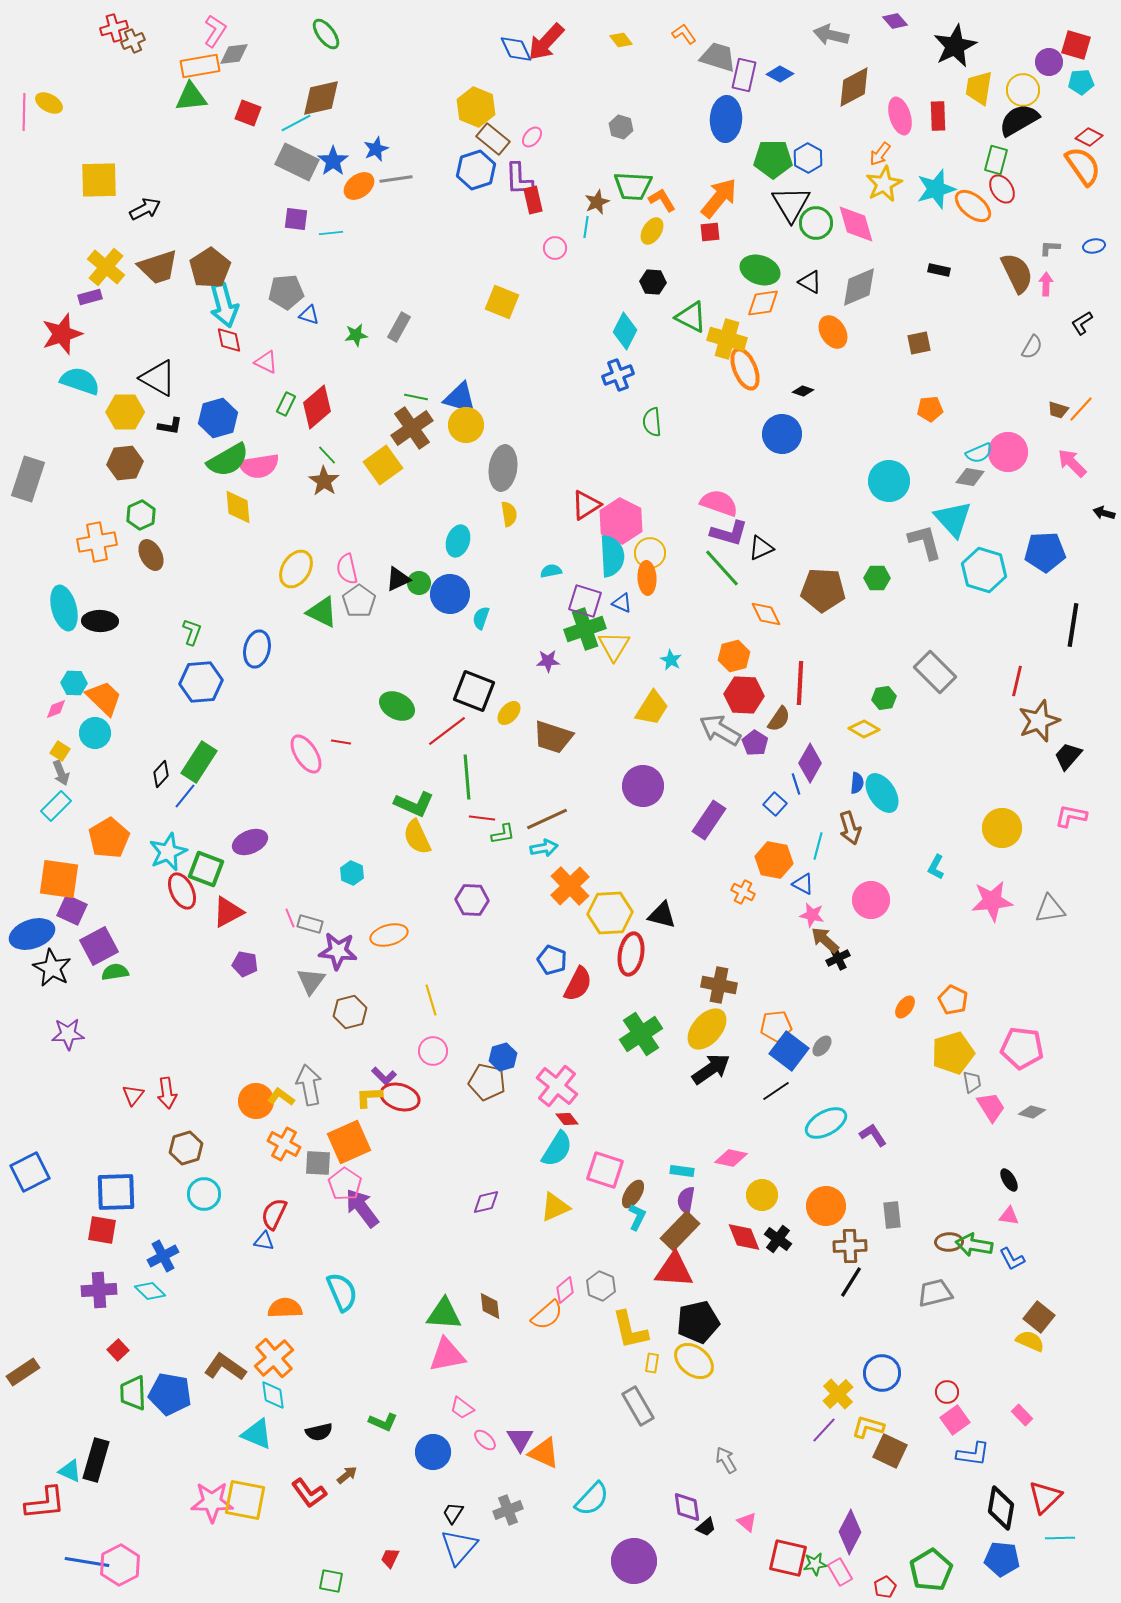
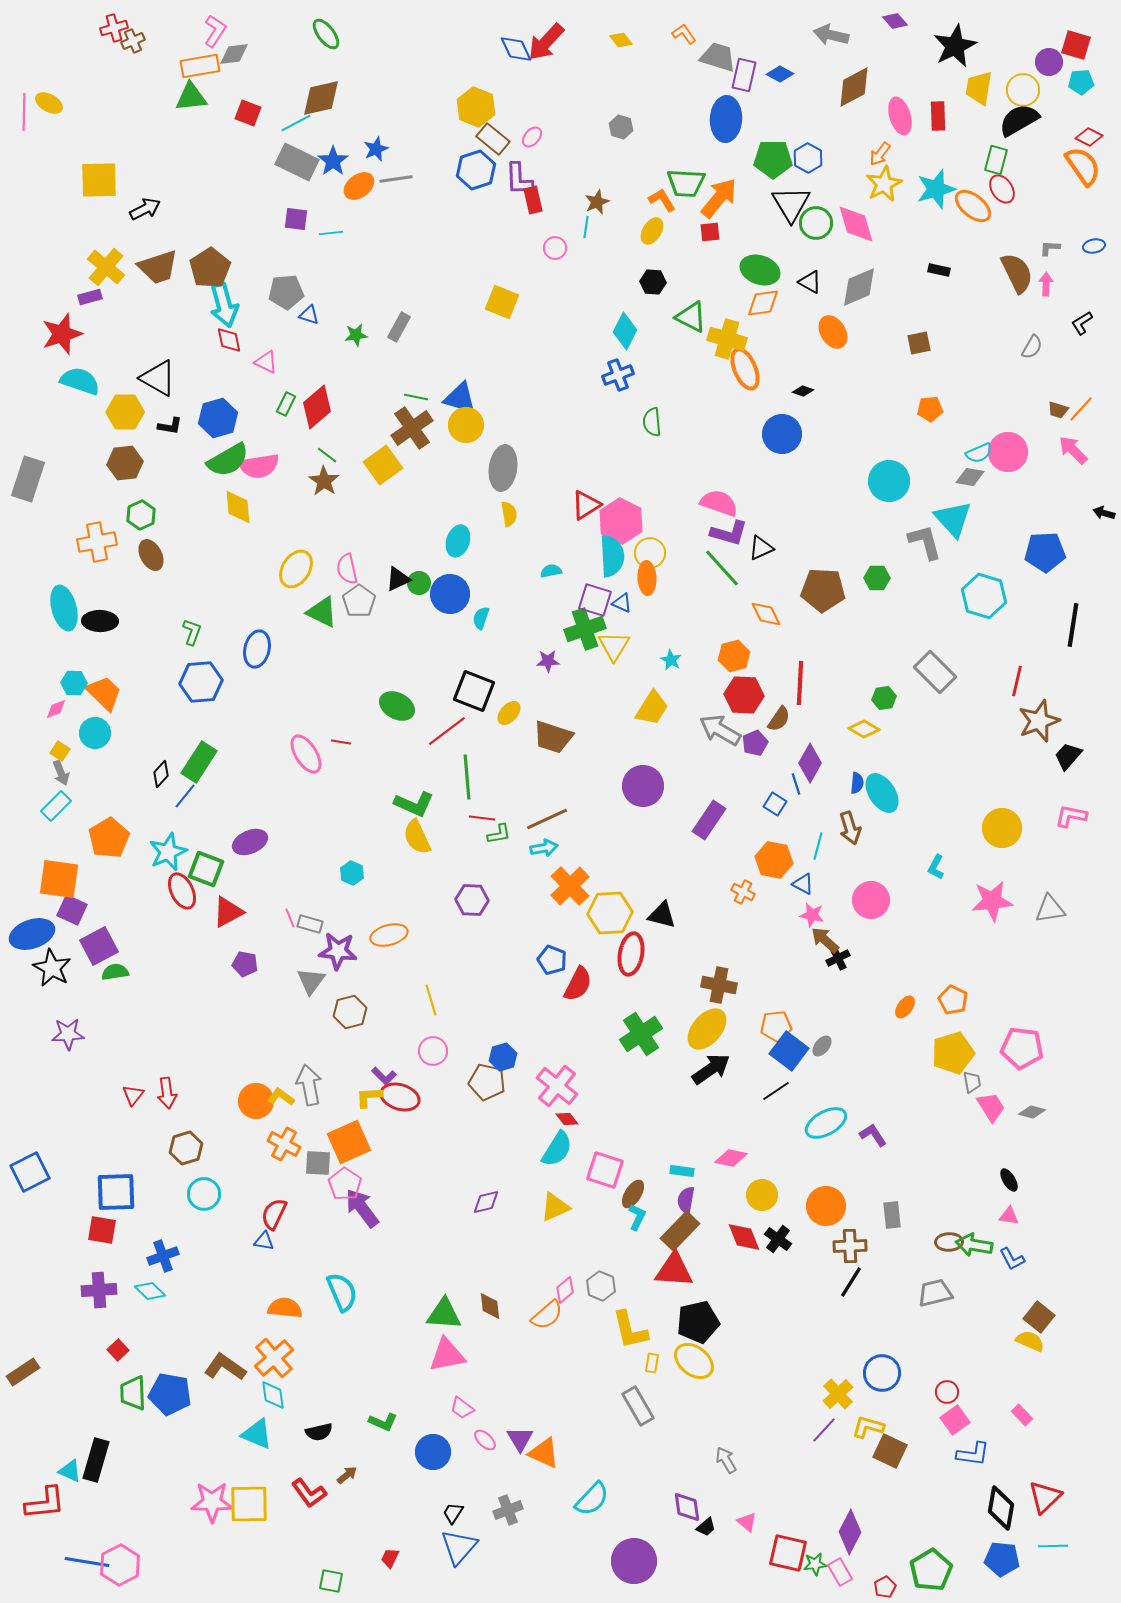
green trapezoid at (633, 186): moved 53 px right, 3 px up
green line at (327, 455): rotated 10 degrees counterclockwise
pink arrow at (1072, 463): moved 1 px right, 13 px up
cyan hexagon at (984, 570): moved 26 px down
purple square at (585, 601): moved 10 px right, 1 px up
orange trapezoid at (104, 698): moved 5 px up
purple pentagon at (755, 743): rotated 15 degrees clockwise
blue square at (775, 804): rotated 10 degrees counterclockwise
green L-shape at (503, 834): moved 4 px left
blue cross at (163, 1256): rotated 8 degrees clockwise
orange semicircle at (285, 1308): rotated 8 degrees clockwise
yellow square at (245, 1500): moved 4 px right, 4 px down; rotated 12 degrees counterclockwise
cyan line at (1060, 1538): moved 7 px left, 8 px down
red square at (788, 1558): moved 5 px up
